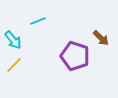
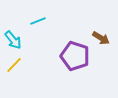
brown arrow: rotated 12 degrees counterclockwise
